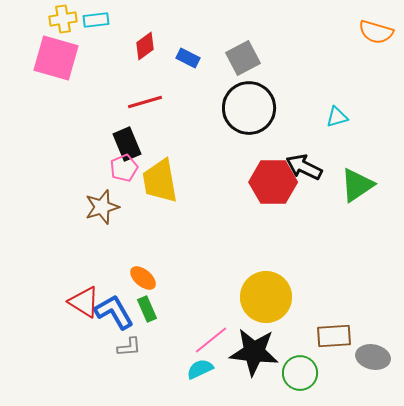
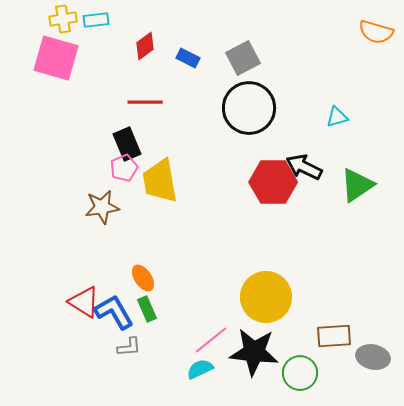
red line: rotated 16 degrees clockwise
brown star: rotated 8 degrees clockwise
orange ellipse: rotated 16 degrees clockwise
